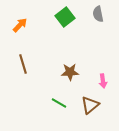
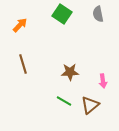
green square: moved 3 px left, 3 px up; rotated 18 degrees counterclockwise
green line: moved 5 px right, 2 px up
